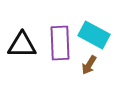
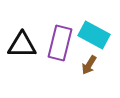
purple rectangle: rotated 16 degrees clockwise
